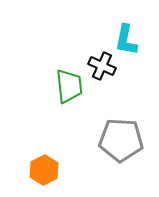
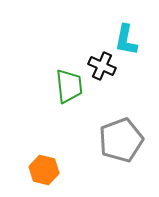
gray pentagon: rotated 24 degrees counterclockwise
orange hexagon: rotated 20 degrees counterclockwise
